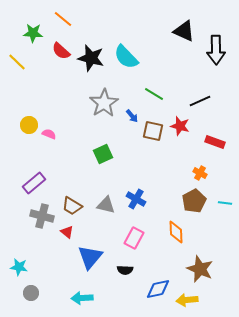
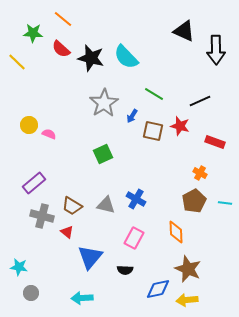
red semicircle: moved 2 px up
blue arrow: rotated 72 degrees clockwise
brown star: moved 12 px left
